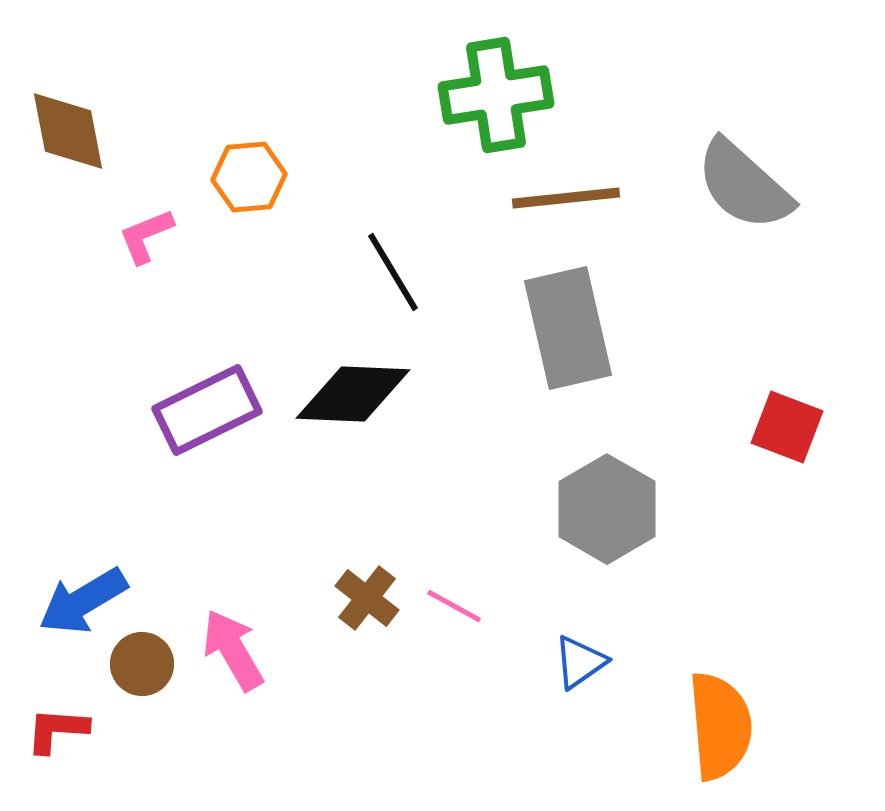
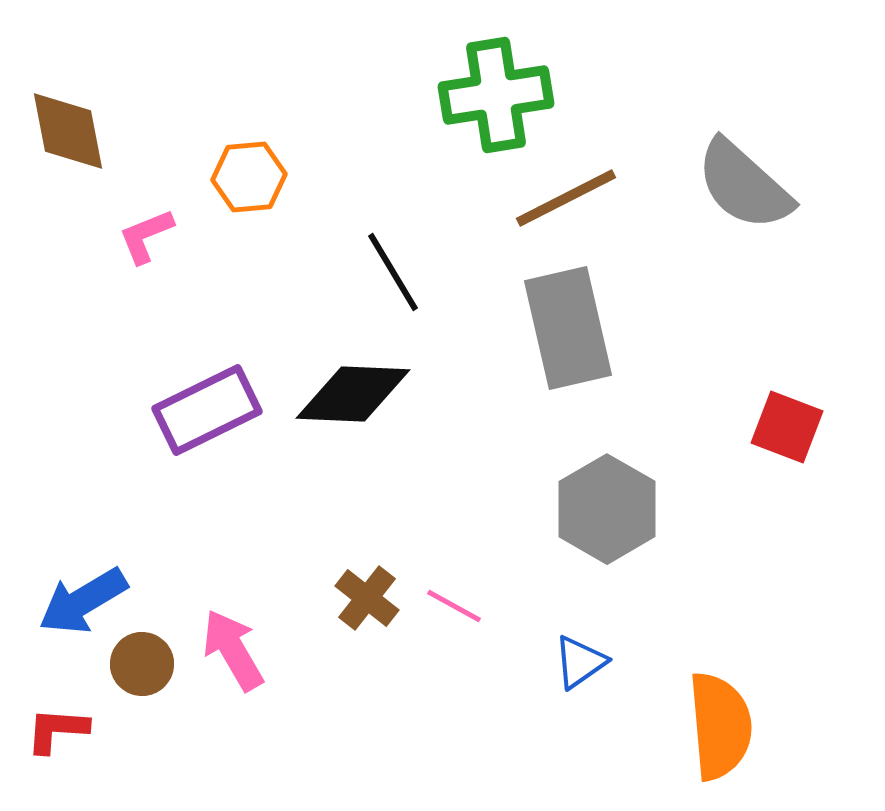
brown line: rotated 21 degrees counterclockwise
